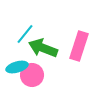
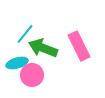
pink rectangle: rotated 44 degrees counterclockwise
cyan ellipse: moved 4 px up
